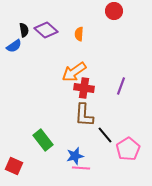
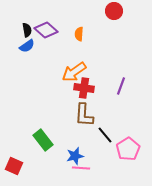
black semicircle: moved 3 px right
blue semicircle: moved 13 px right
